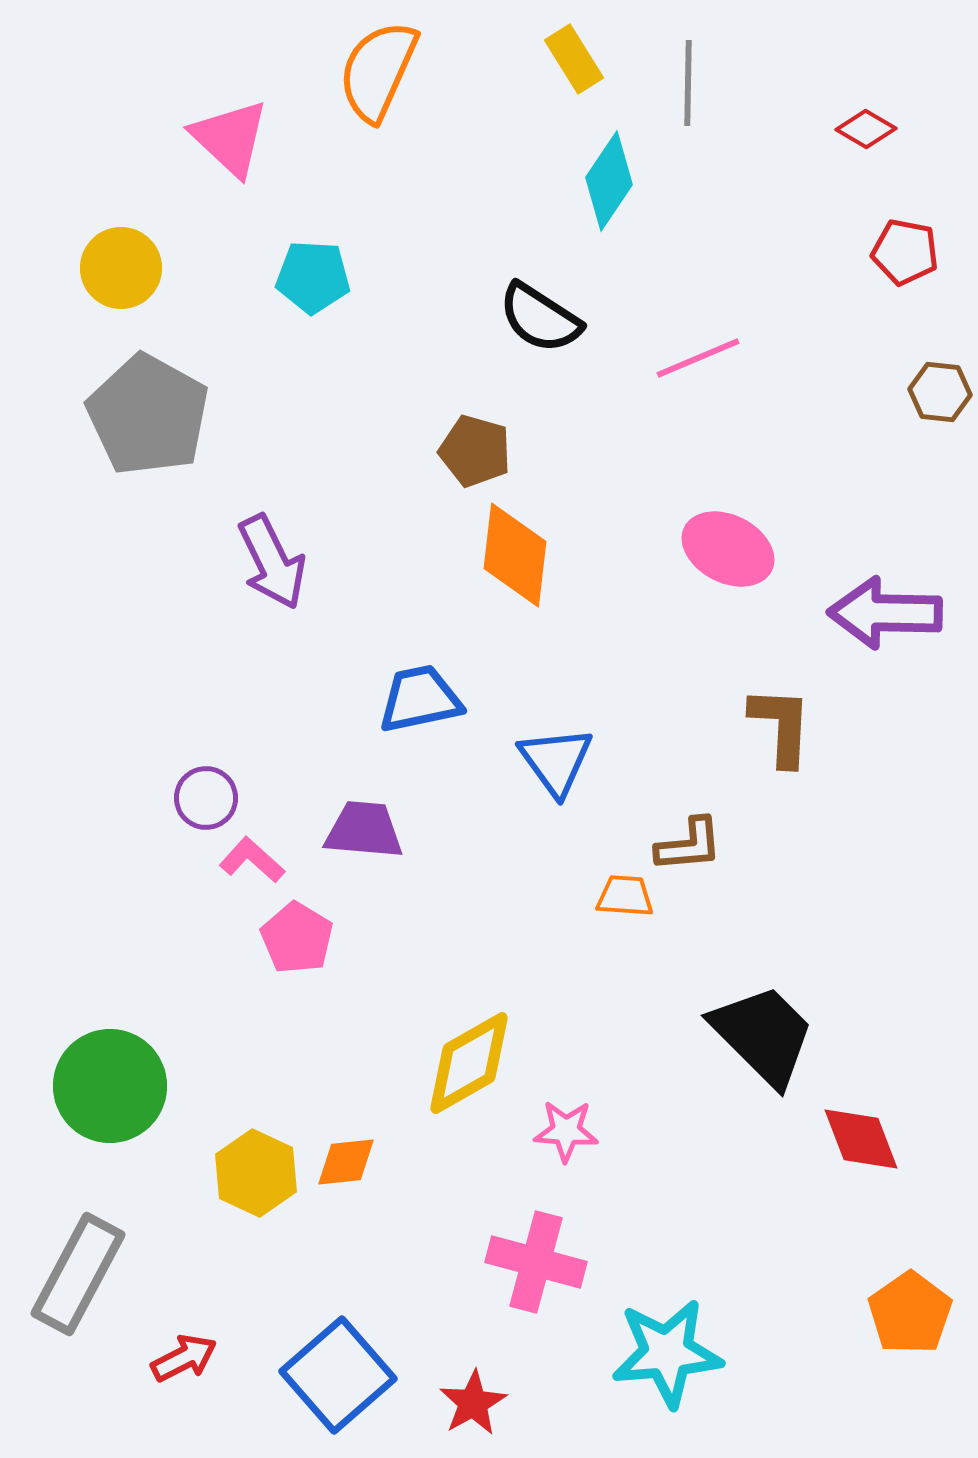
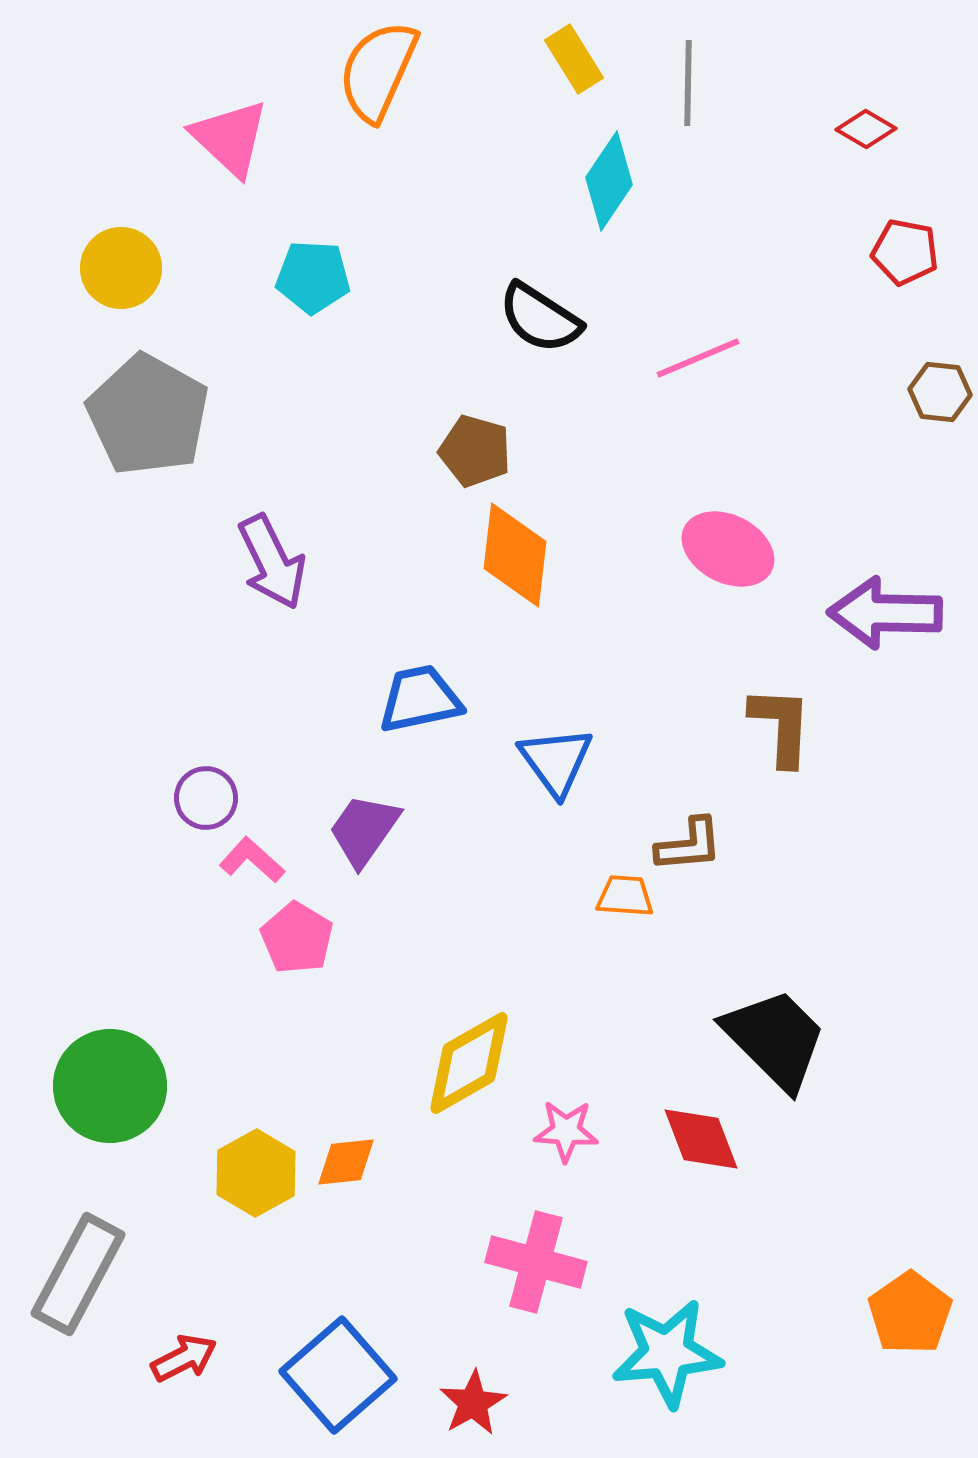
purple trapezoid at (364, 830): rotated 60 degrees counterclockwise
black trapezoid at (763, 1035): moved 12 px right, 4 px down
red diamond at (861, 1139): moved 160 px left
yellow hexagon at (256, 1173): rotated 6 degrees clockwise
